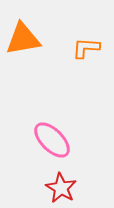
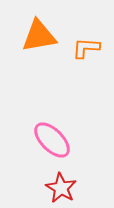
orange triangle: moved 16 px right, 3 px up
